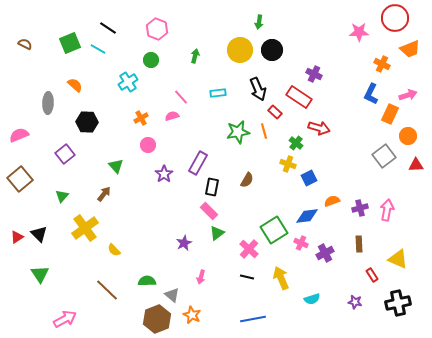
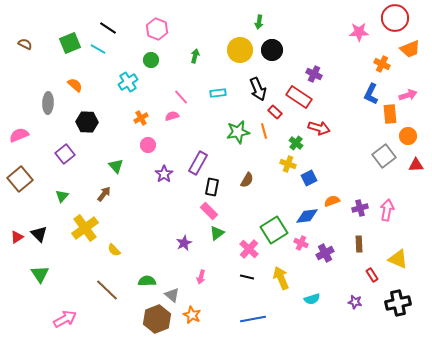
orange rectangle at (390, 114): rotated 30 degrees counterclockwise
